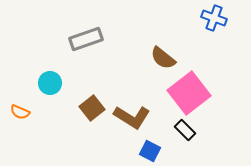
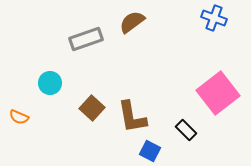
brown semicircle: moved 31 px left, 36 px up; rotated 104 degrees clockwise
pink square: moved 29 px right
brown square: rotated 10 degrees counterclockwise
orange semicircle: moved 1 px left, 5 px down
brown L-shape: rotated 48 degrees clockwise
black rectangle: moved 1 px right
